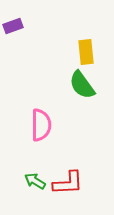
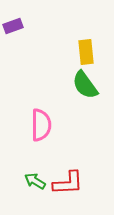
green semicircle: moved 3 px right
